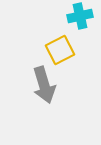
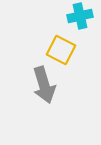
yellow square: moved 1 px right; rotated 36 degrees counterclockwise
